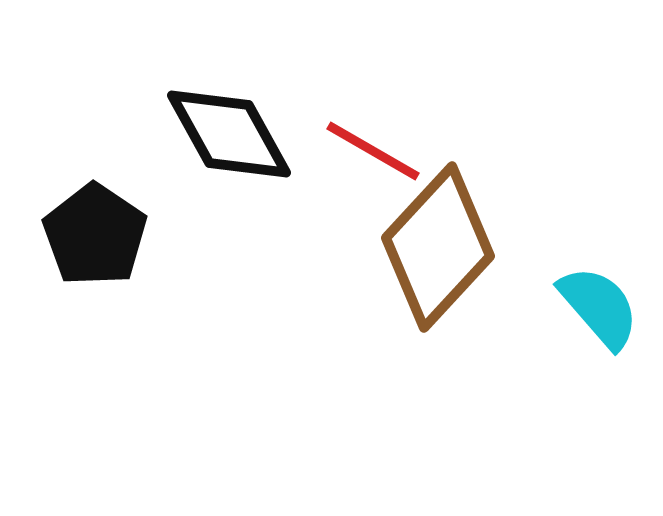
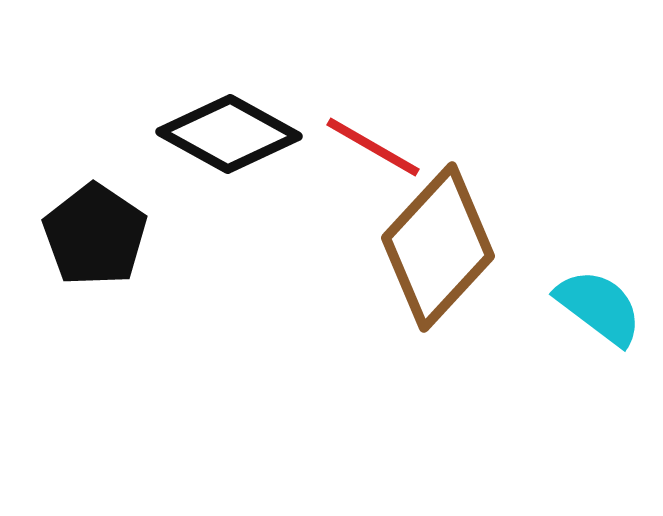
black diamond: rotated 32 degrees counterclockwise
red line: moved 4 px up
cyan semicircle: rotated 12 degrees counterclockwise
